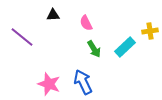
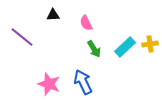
yellow cross: moved 13 px down
